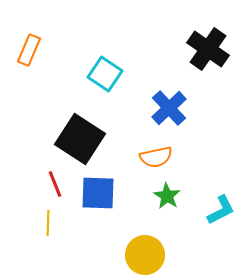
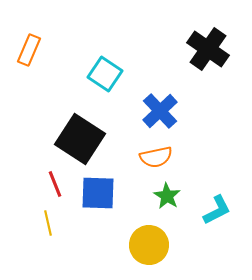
blue cross: moved 9 px left, 3 px down
cyan L-shape: moved 4 px left
yellow line: rotated 15 degrees counterclockwise
yellow circle: moved 4 px right, 10 px up
